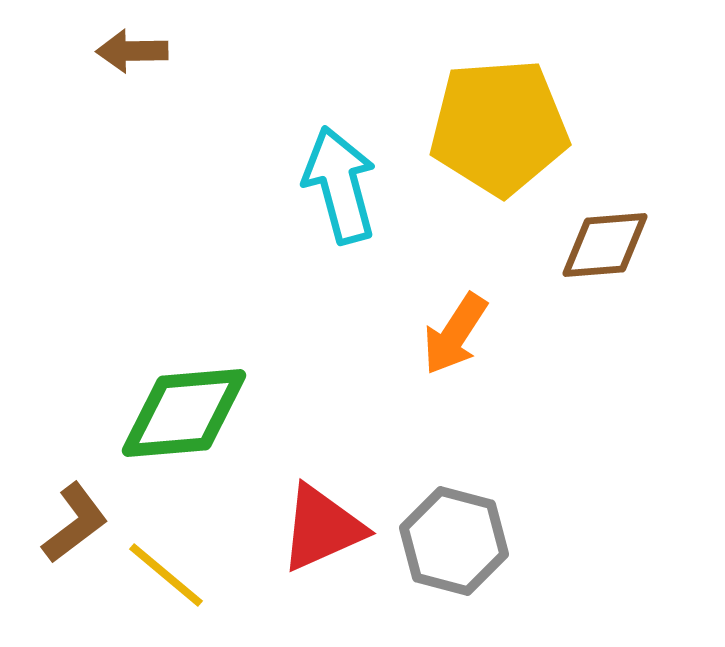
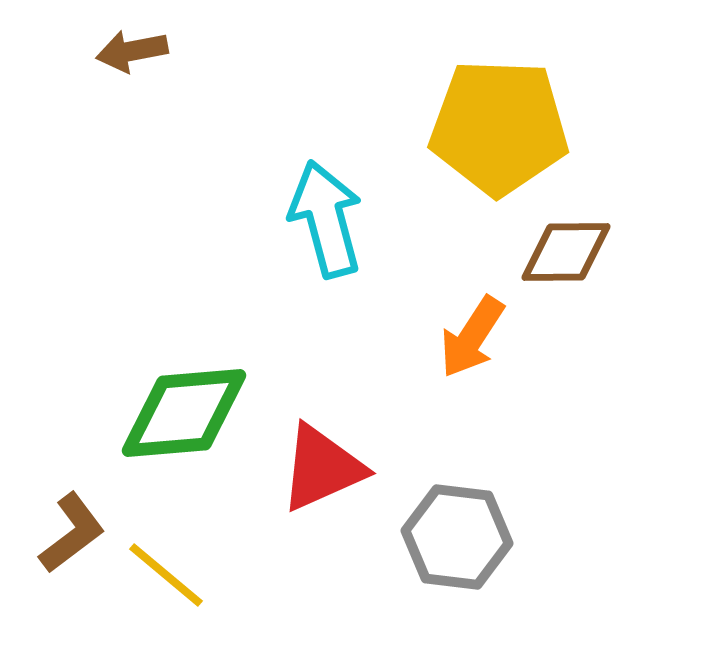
brown arrow: rotated 10 degrees counterclockwise
yellow pentagon: rotated 6 degrees clockwise
cyan arrow: moved 14 px left, 34 px down
brown diamond: moved 39 px left, 7 px down; rotated 4 degrees clockwise
orange arrow: moved 17 px right, 3 px down
brown L-shape: moved 3 px left, 10 px down
red triangle: moved 60 px up
gray hexagon: moved 3 px right, 4 px up; rotated 8 degrees counterclockwise
